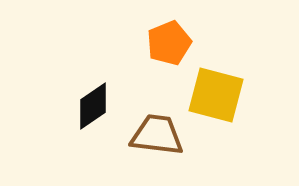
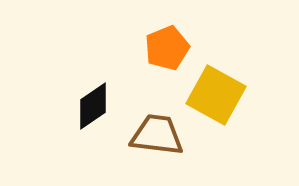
orange pentagon: moved 2 px left, 5 px down
yellow square: rotated 14 degrees clockwise
